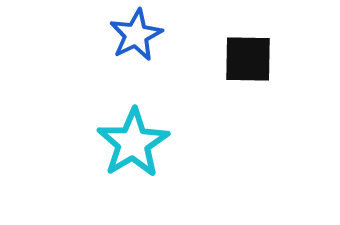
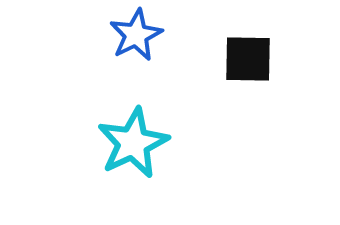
cyan star: rotated 6 degrees clockwise
